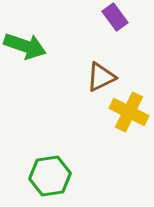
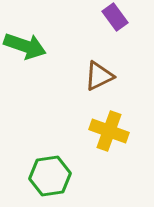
brown triangle: moved 2 px left, 1 px up
yellow cross: moved 20 px left, 19 px down; rotated 6 degrees counterclockwise
